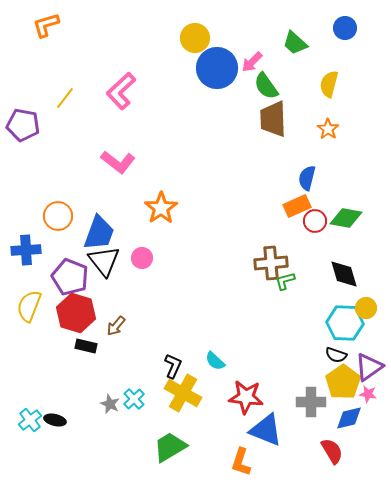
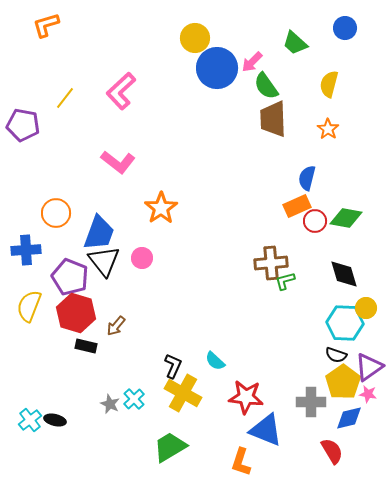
orange circle at (58, 216): moved 2 px left, 3 px up
